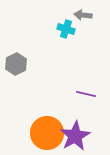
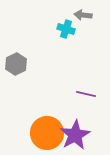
purple star: moved 1 px up
